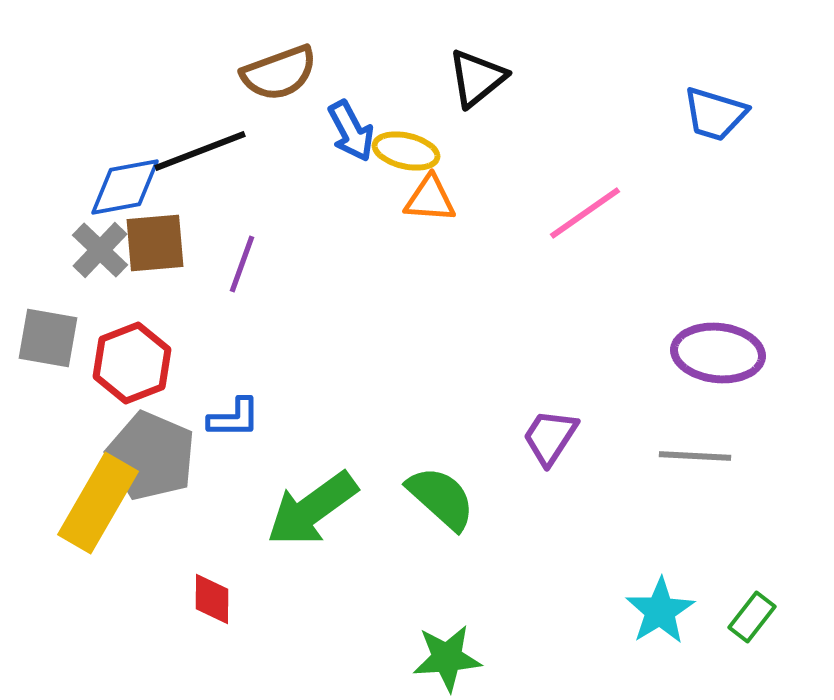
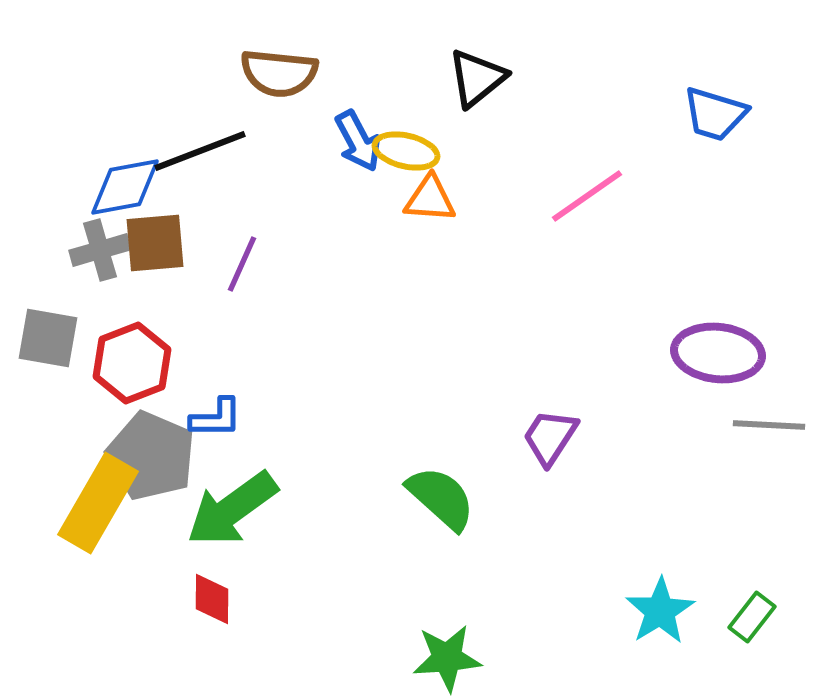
brown semicircle: rotated 26 degrees clockwise
blue arrow: moved 7 px right, 10 px down
pink line: moved 2 px right, 17 px up
gray cross: rotated 30 degrees clockwise
purple line: rotated 4 degrees clockwise
blue L-shape: moved 18 px left
gray line: moved 74 px right, 31 px up
green arrow: moved 80 px left
